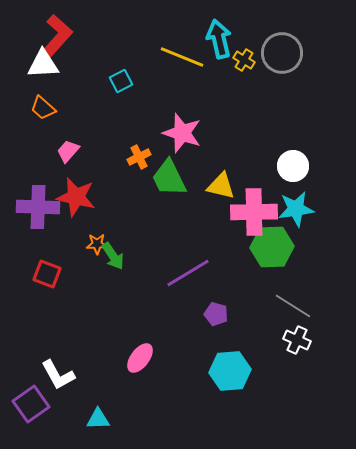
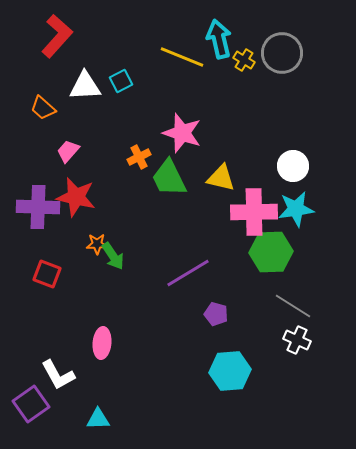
white triangle: moved 42 px right, 22 px down
yellow triangle: moved 8 px up
green hexagon: moved 1 px left, 5 px down
pink ellipse: moved 38 px left, 15 px up; rotated 32 degrees counterclockwise
